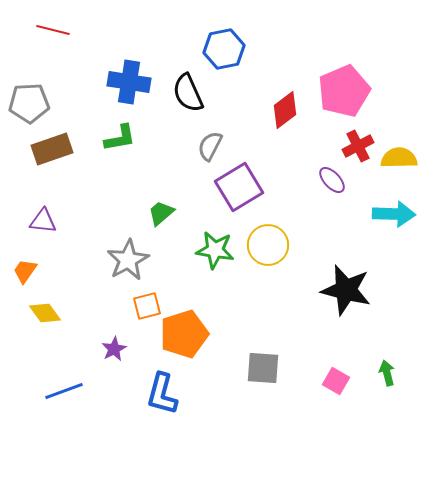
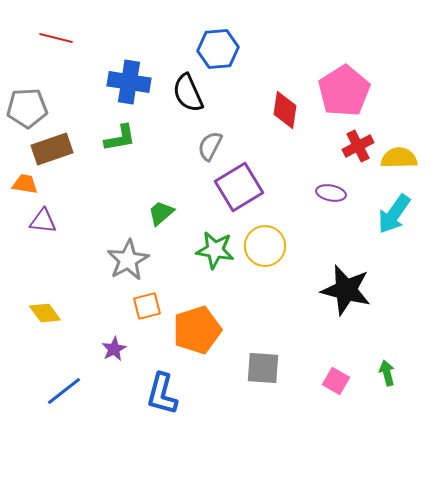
red line: moved 3 px right, 8 px down
blue hexagon: moved 6 px left; rotated 6 degrees clockwise
pink pentagon: rotated 9 degrees counterclockwise
gray pentagon: moved 2 px left, 5 px down
red diamond: rotated 45 degrees counterclockwise
purple ellipse: moved 1 px left, 13 px down; rotated 36 degrees counterclockwise
cyan arrow: rotated 123 degrees clockwise
yellow circle: moved 3 px left, 1 px down
orange trapezoid: moved 87 px up; rotated 64 degrees clockwise
orange pentagon: moved 13 px right, 4 px up
blue line: rotated 18 degrees counterclockwise
